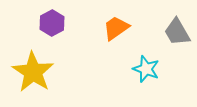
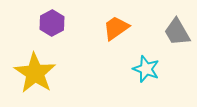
yellow star: moved 2 px right, 1 px down
